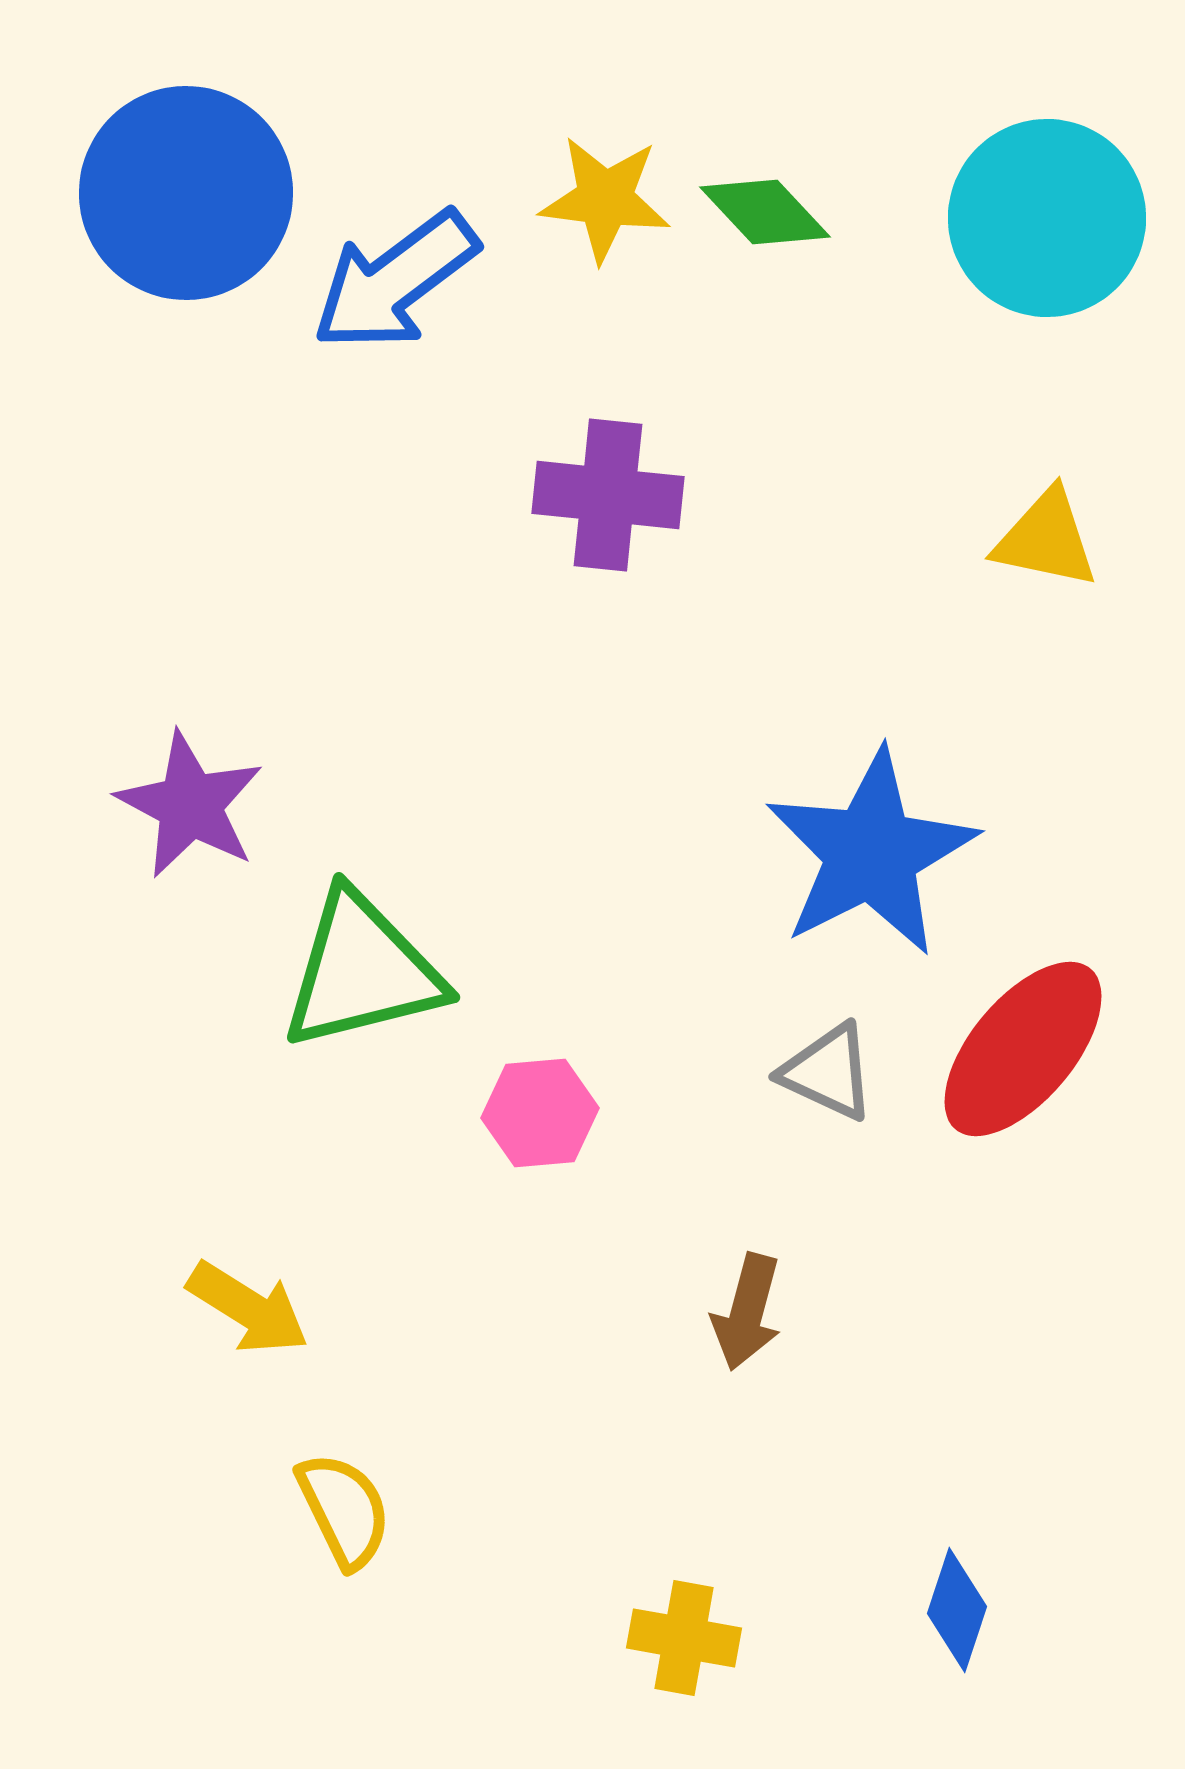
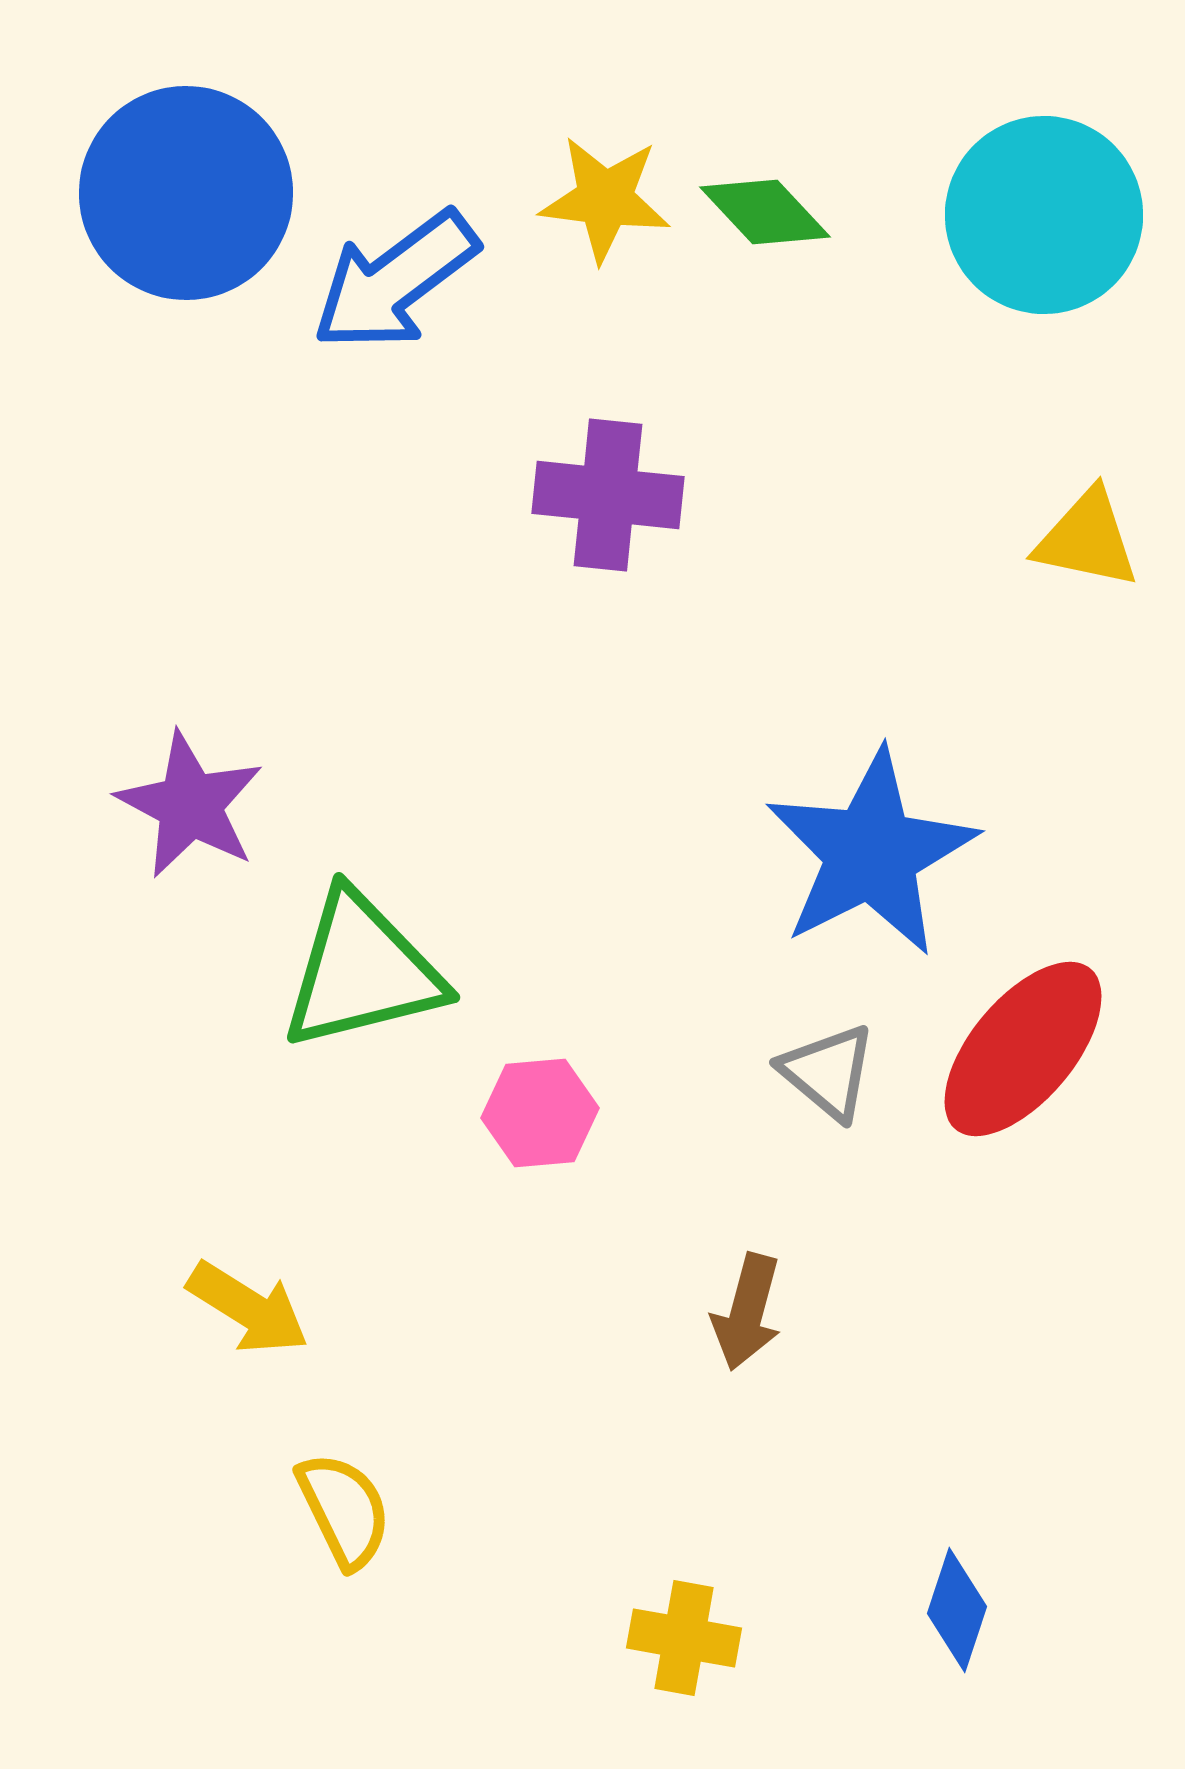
cyan circle: moved 3 px left, 3 px up
yellow triangle: moved 41 px right
gray triangle: rotated 15 degrees clockwise
